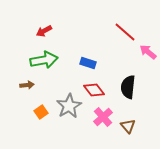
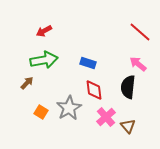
red line: moved 15 px right
pink arrow: moved 10 px left, 12 px down
brown arrow: moved 2 px up; rotated 40 degrees counterclockwise
red diamond: rotated 30 degrees clockwise
gray star: moved 2 px down
orange square: rotated 24 degrees counterclockwise
pink cross: moved 3 px right
